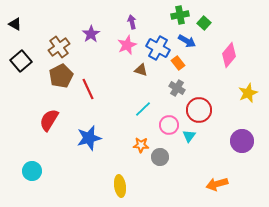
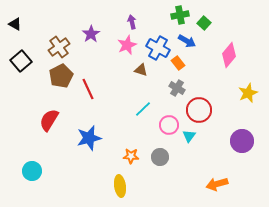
orange star: moved 10 px left, 11 px down
